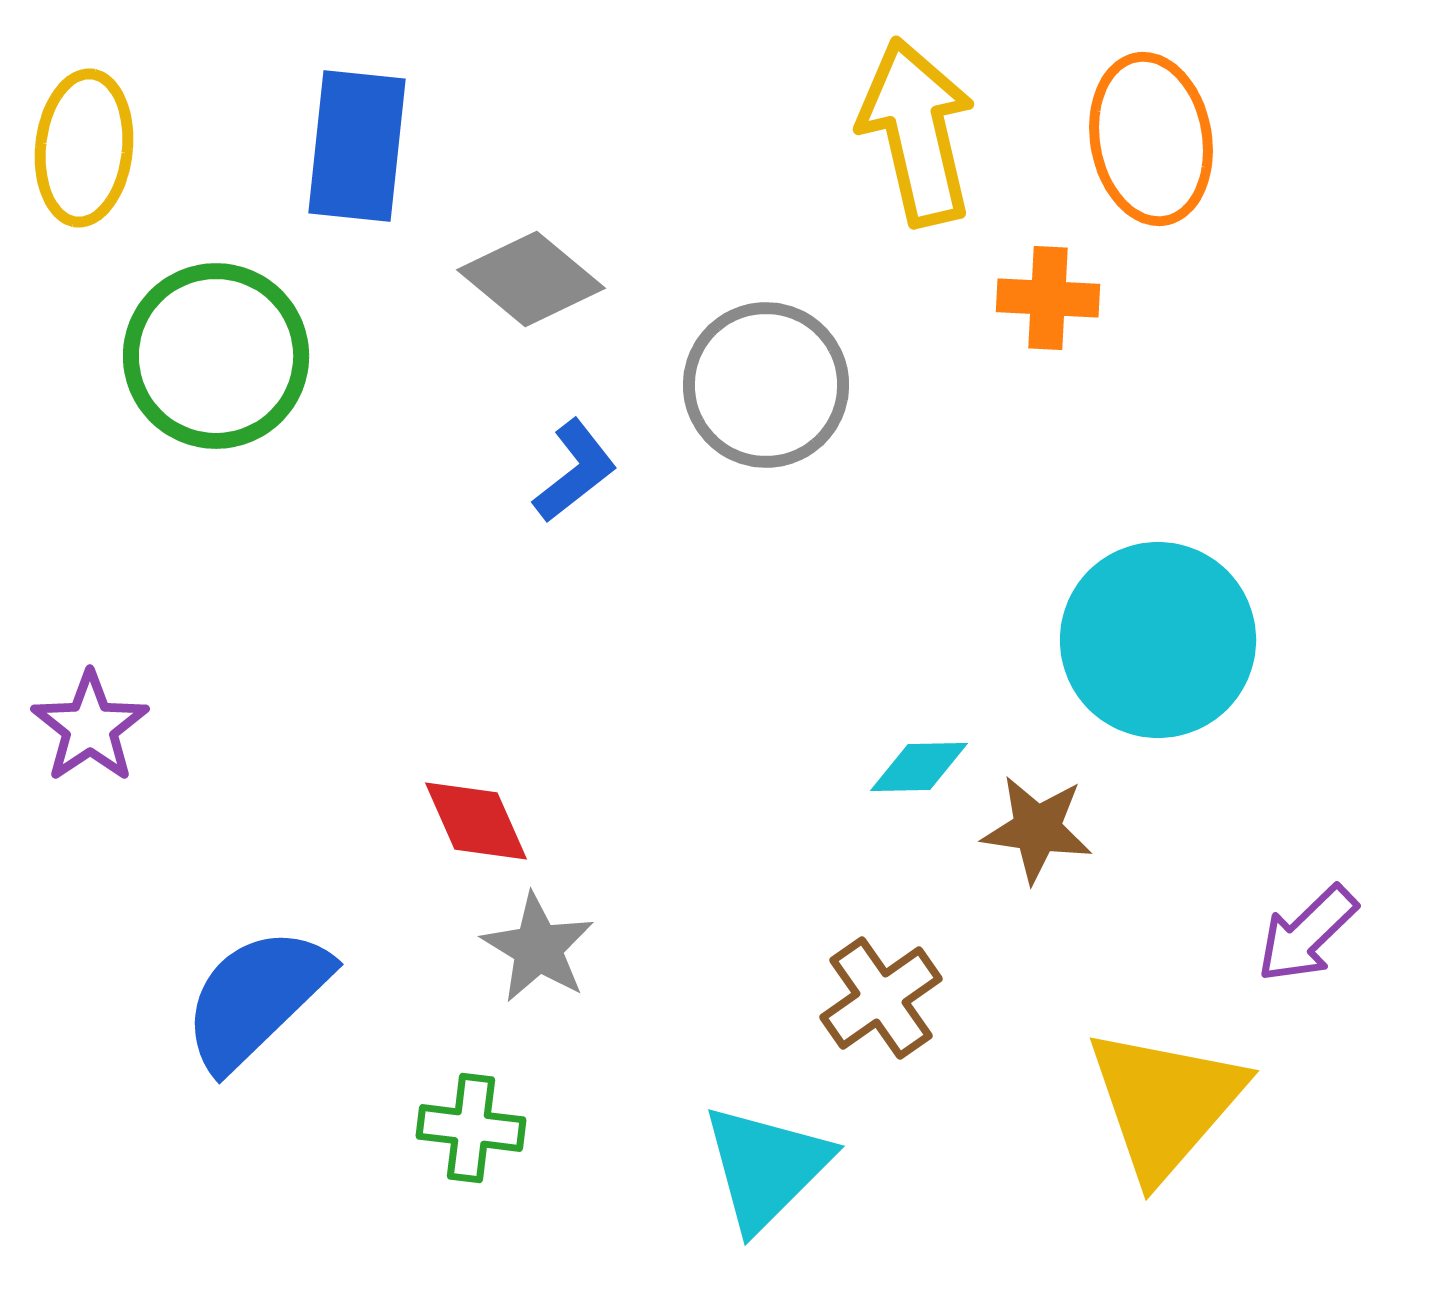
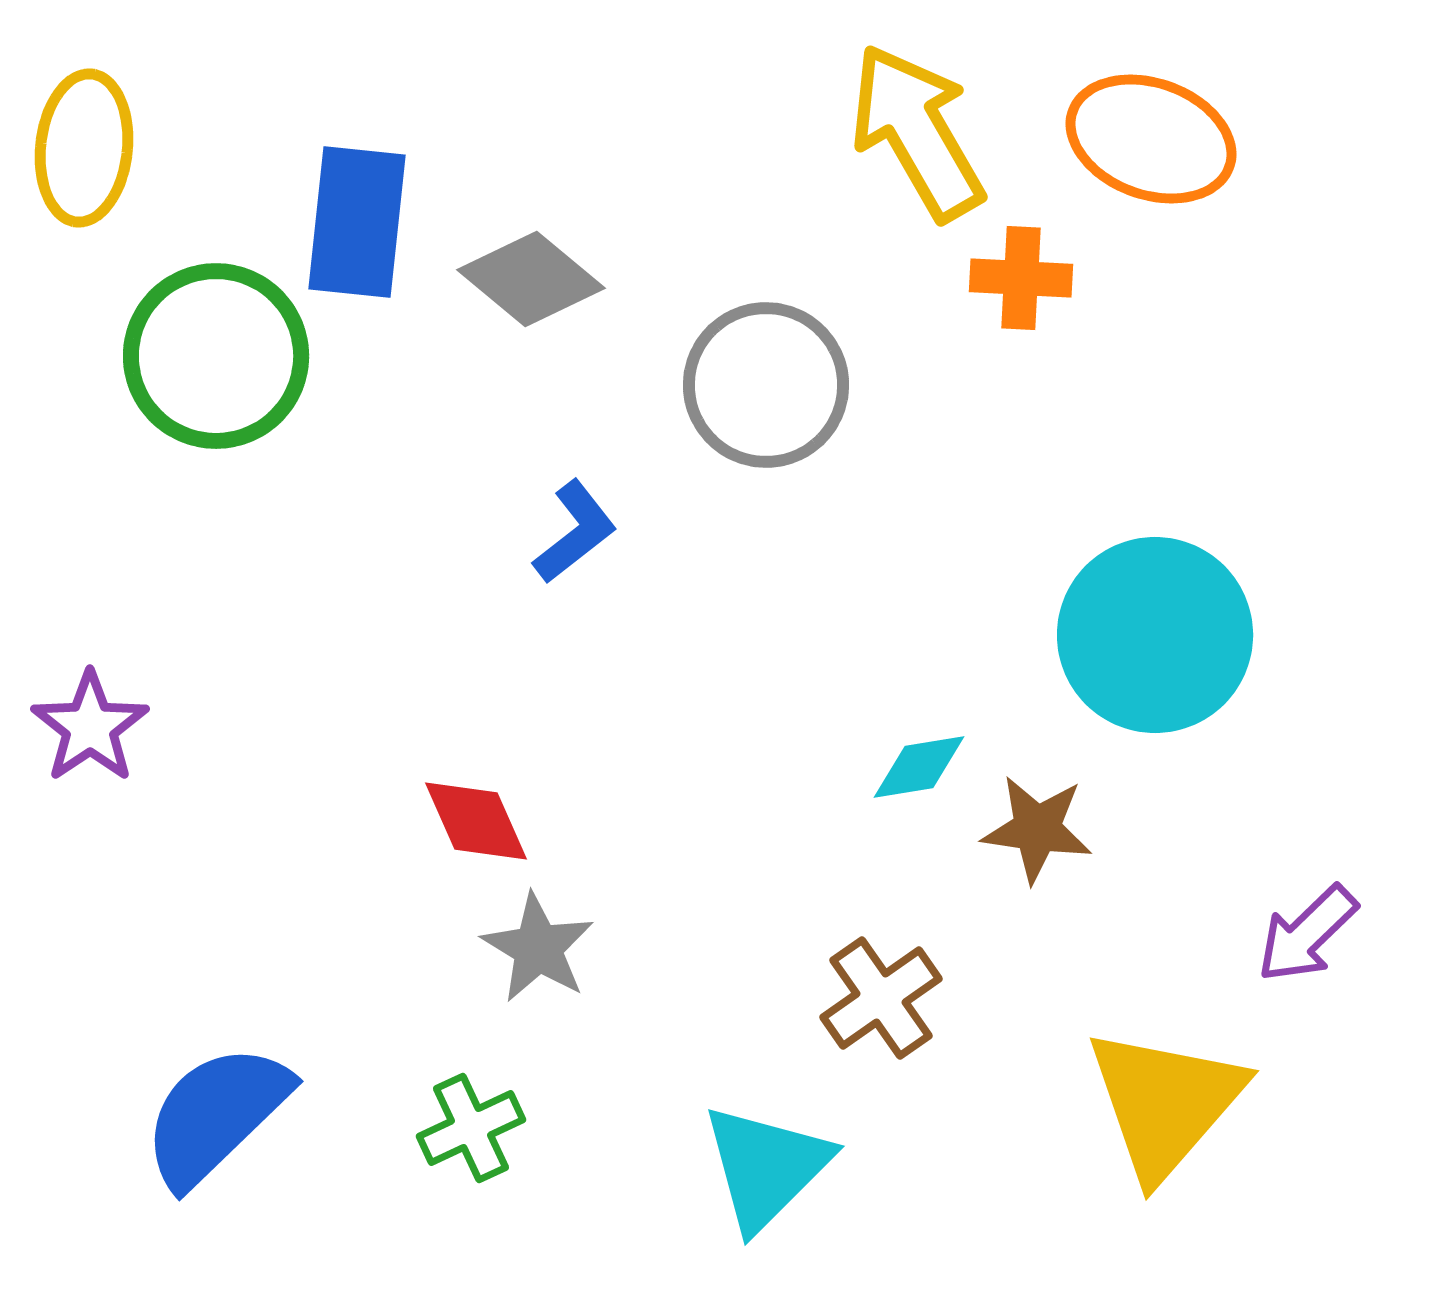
yellow arrow: rotated 17 degrees counterclockwise
orange ellipse: rotated 60 degrees counterclockwise
blue rectangle: moved 76 px down
orange cross: moved 27 px left, 20 px up
blue L-shape: moved 61 px down
cyan circle: moved 3 px left, 5 px up
cyan diamond: rotated 8 degrees counterclockwise
blue semicircle: moved 40 px left, 117 px down
green cross: rotated 32 degrees counterclockwise
